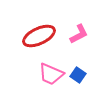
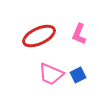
pink L-shape: rotated 140 degrees clockwise
blue square: rotated 28 degrees clockwise
